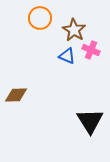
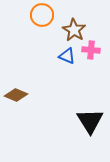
orange circle: moved 2 px right, 3 px up
pink cross: rotated 18 degrees counterclockwise
brown diamond: rotated 25 degrees clockwise
